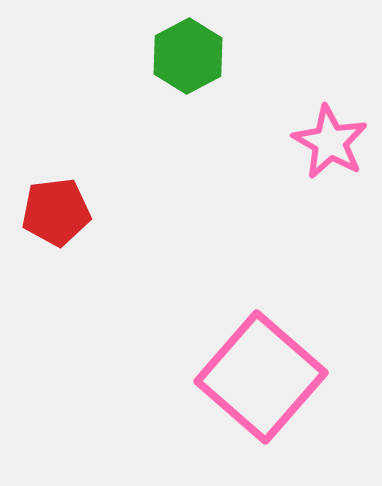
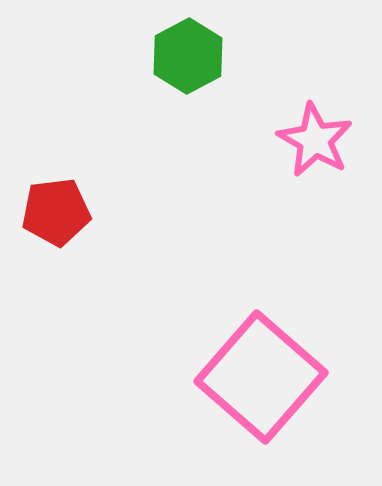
pink star: moved 15 px left, 2 px up
